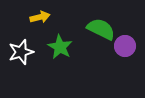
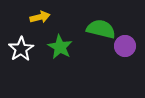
green semicircle: rotated 12 degrees counterclockwise
white star: moved 3 px up; rotated 15 degrees counterclockwise
